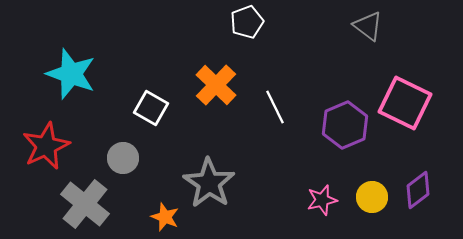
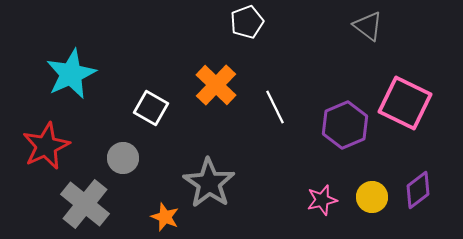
cyan star: rotated 27 degrees clockwise
